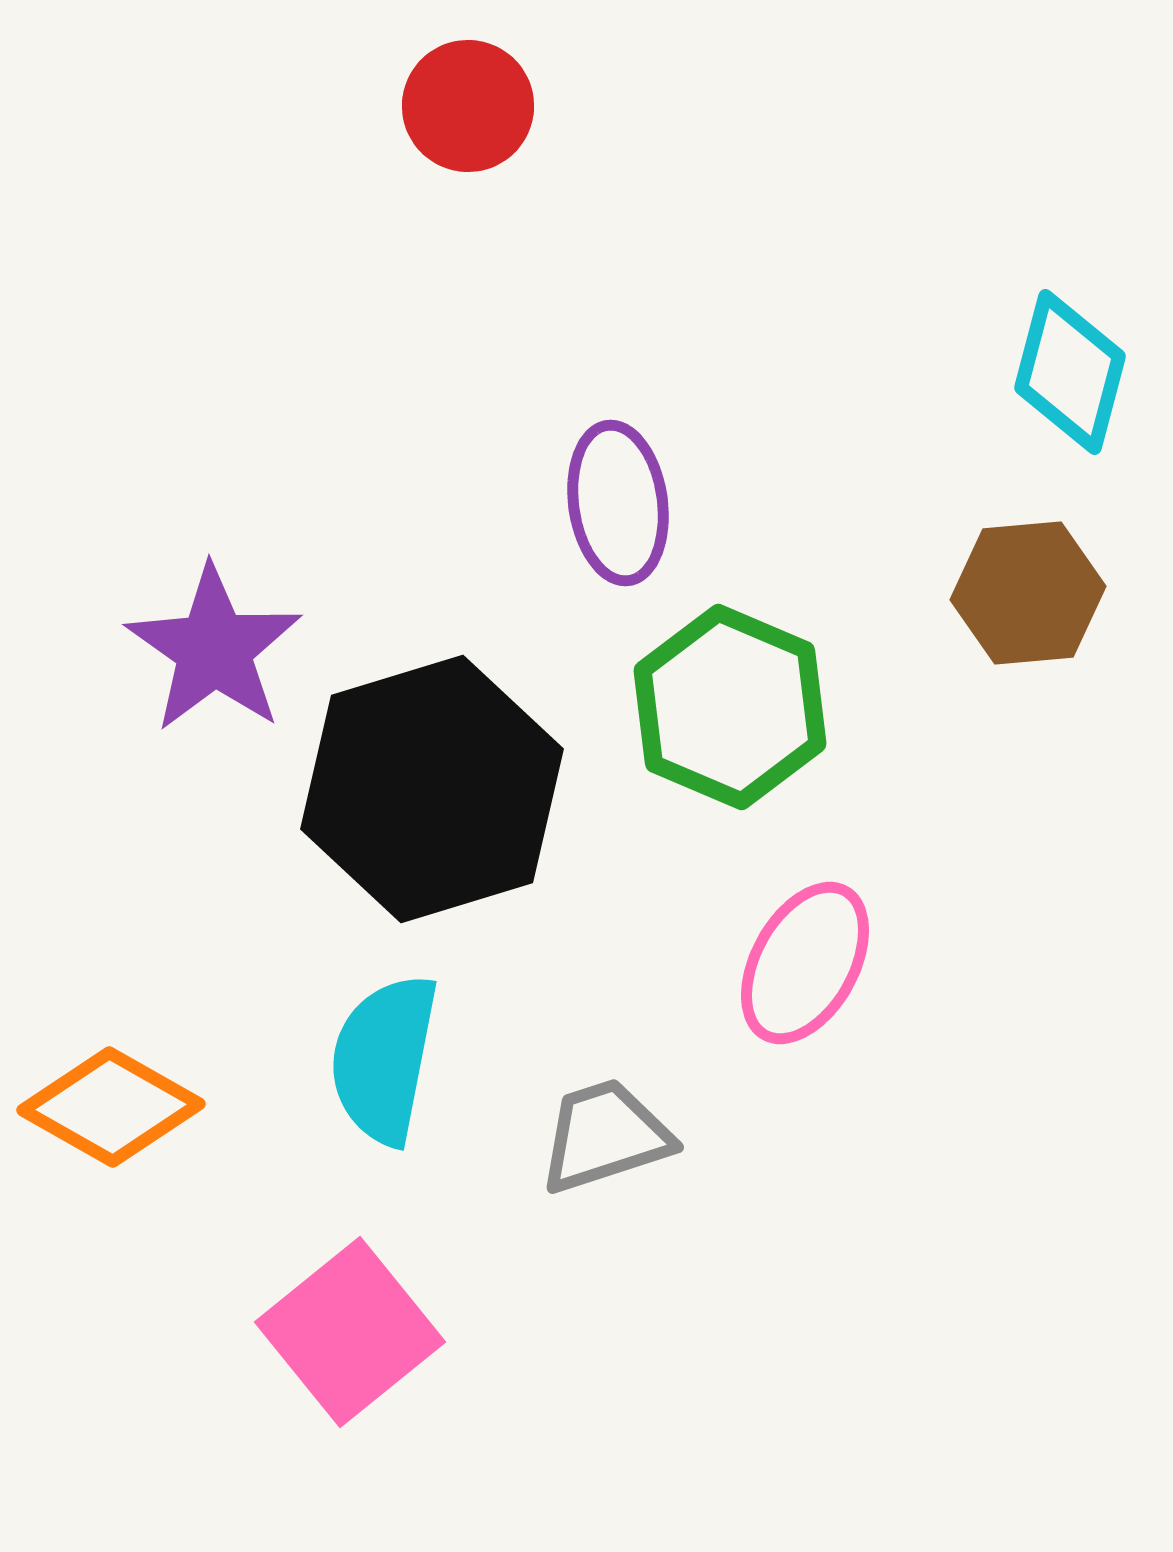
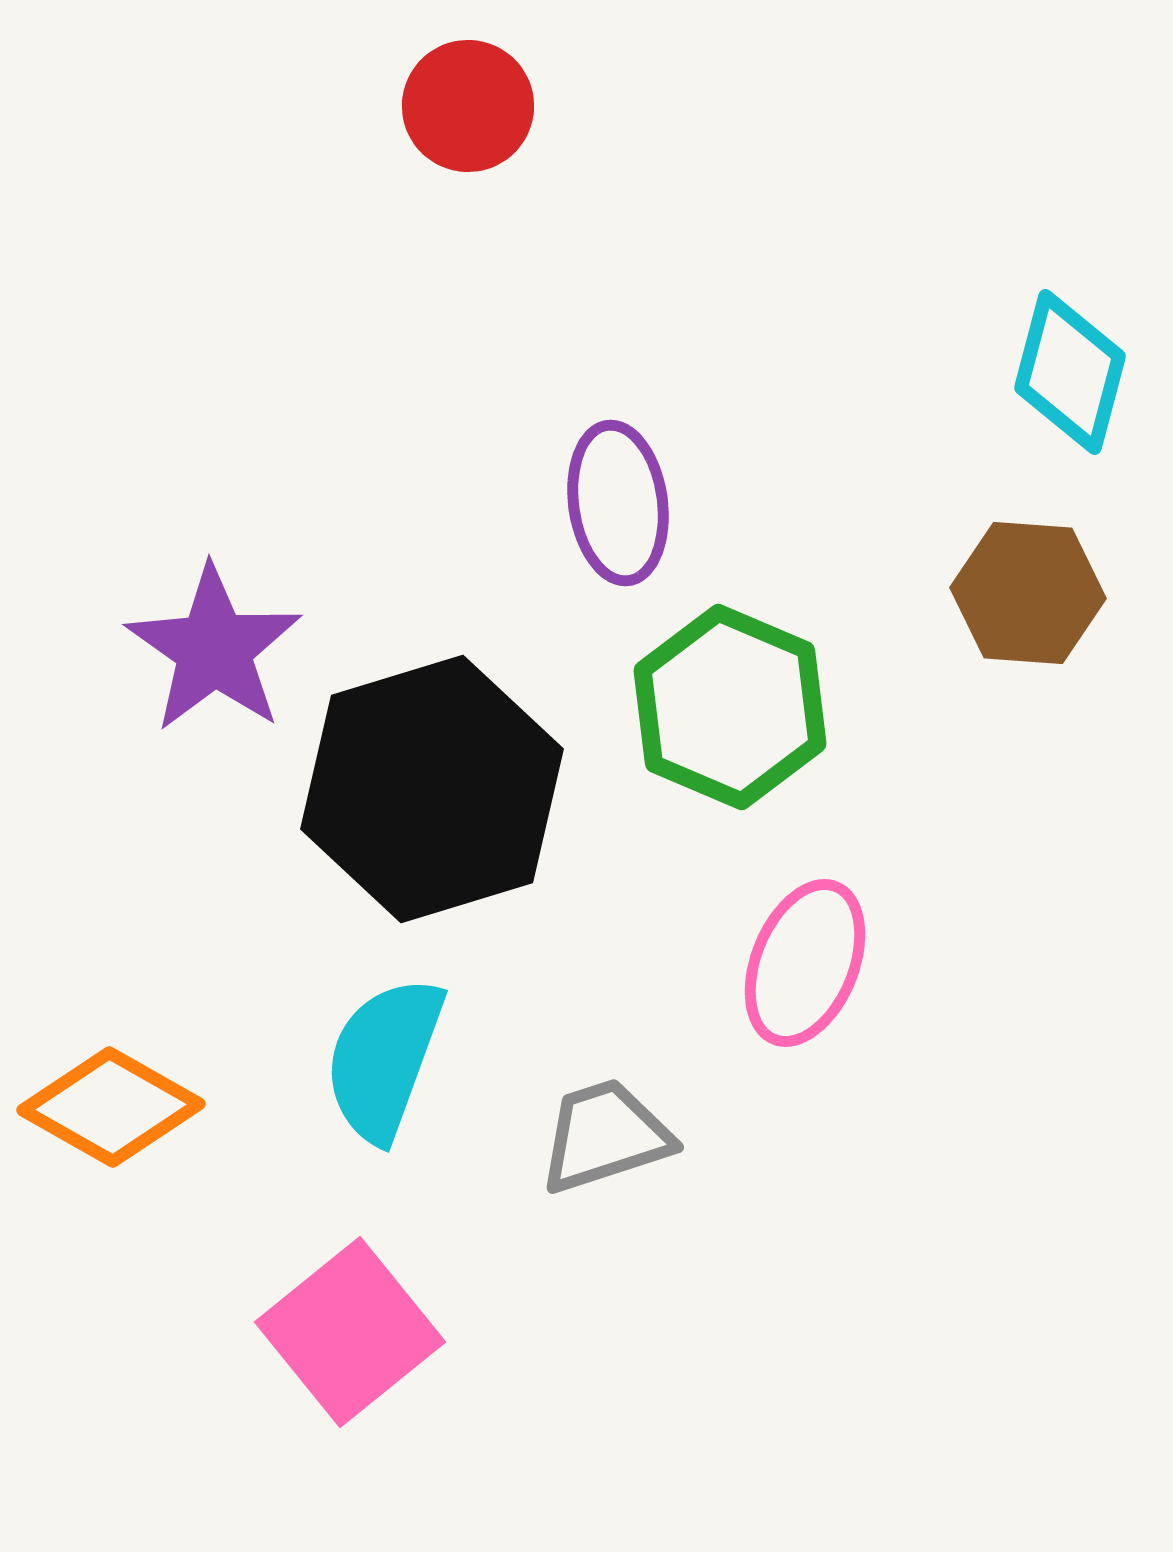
brown hexagon: rotated 9 degrees clockwise
pink ellipse: rotated 7 degrees counterclockwise
cyan semicircle: rotated 9 degrees clockwise
